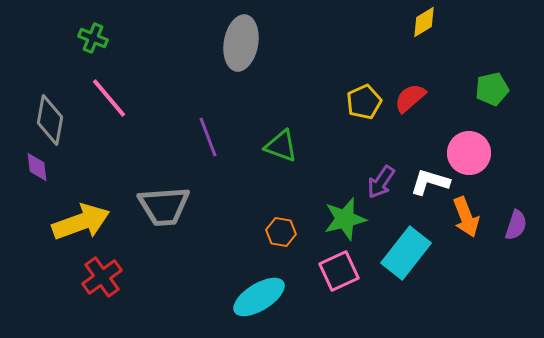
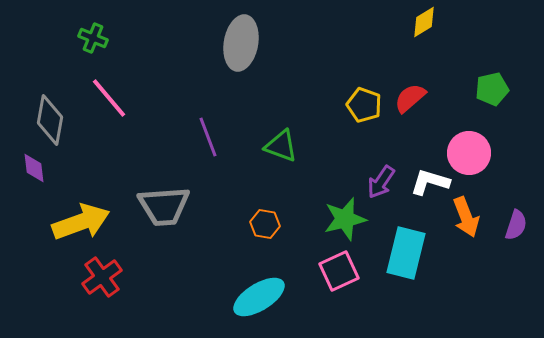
yellow pentagon: moved 3 px down; rotated 28 degrees counterclockwise
purple diamond: moved 3 px left, 1 px down
orange hexagon: moved 16 px left, 8 px up
cyan rectangle: rotated 24 degrees counterclockwise
